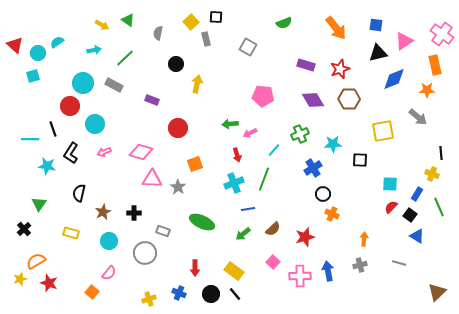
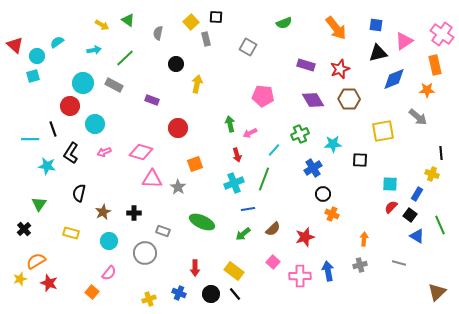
cyan circle at (38, 53): moved 1 px left, 3 px down
green arrow at (230, 124): rotated 84 degrees clockwise
green line at (439, 207): moved 1 px right, 18 px down
